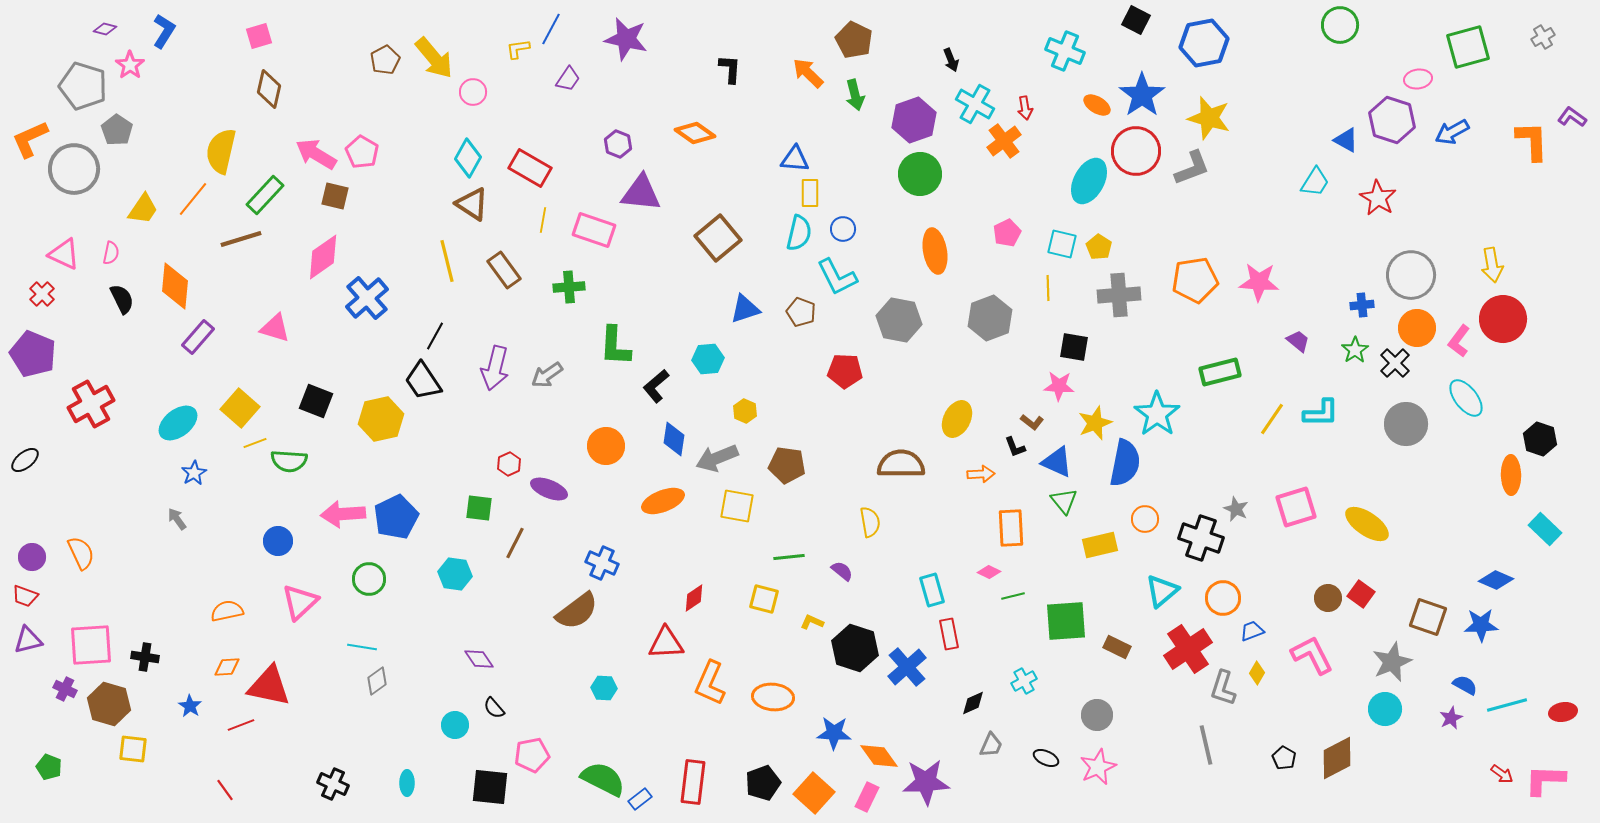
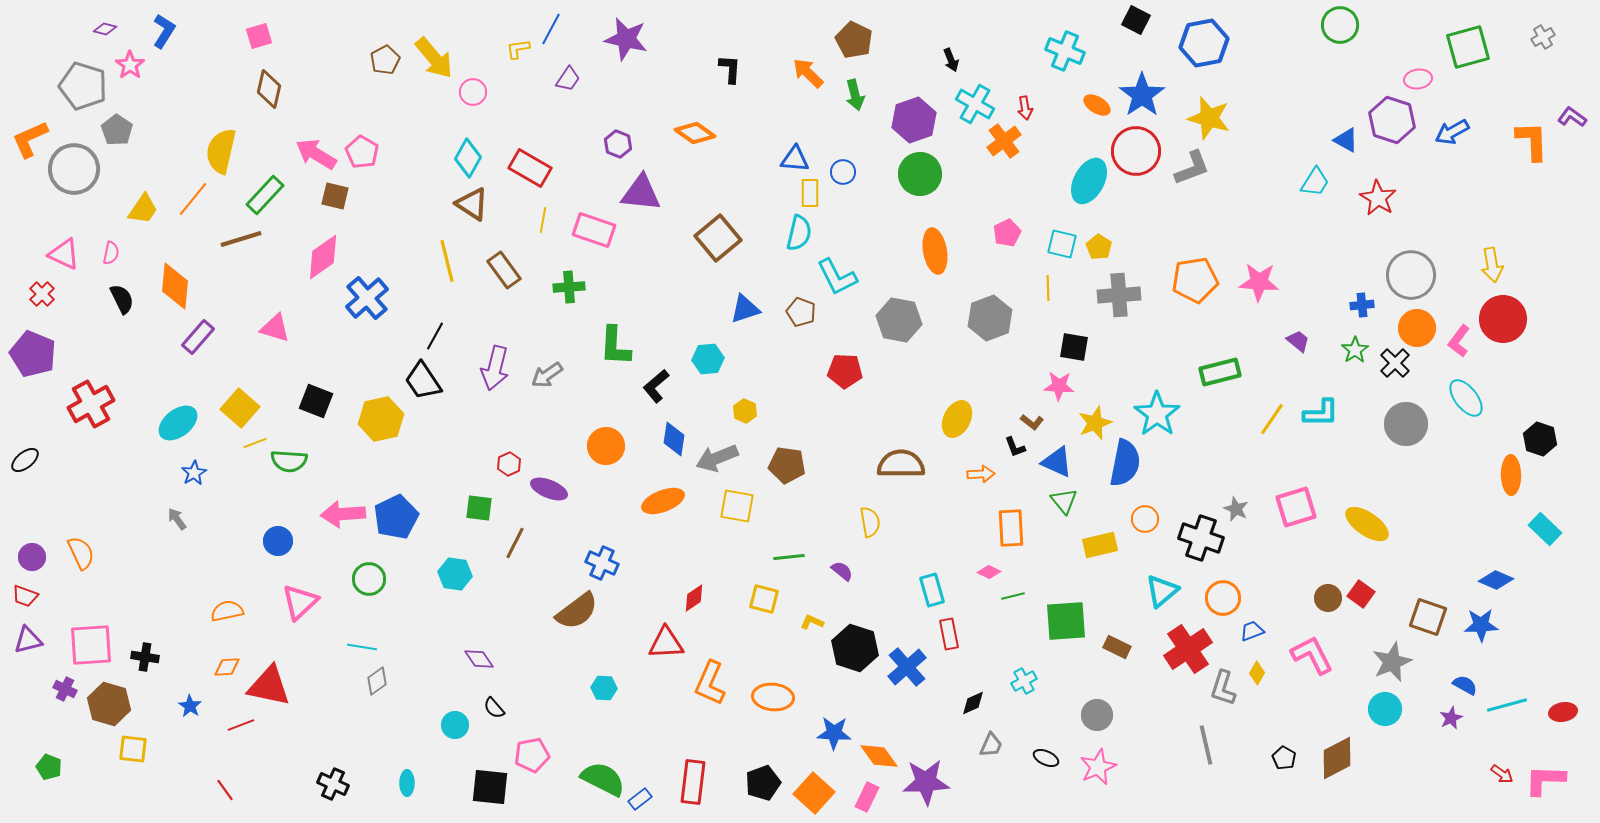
blue circle at (843, 229): moved 57 px up
